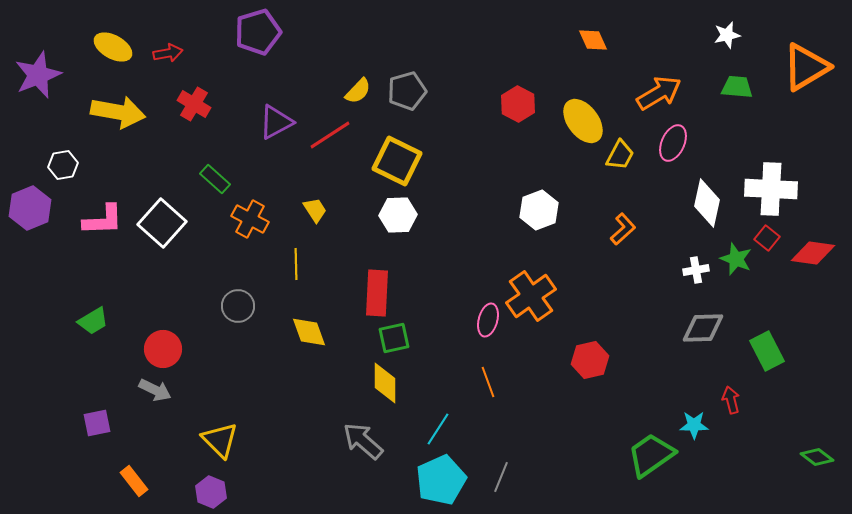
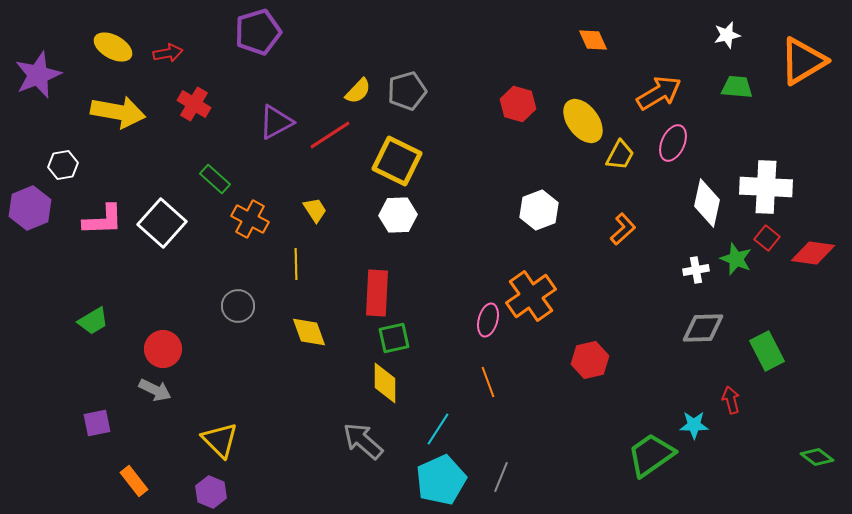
orange triangle at (806, 67): moved 3 px left, 6 px up
red hexagon at (518, 104): rotated 12 degrees counterclockwise
white cross at (771, 189): moved 5 px left, 2 px up
